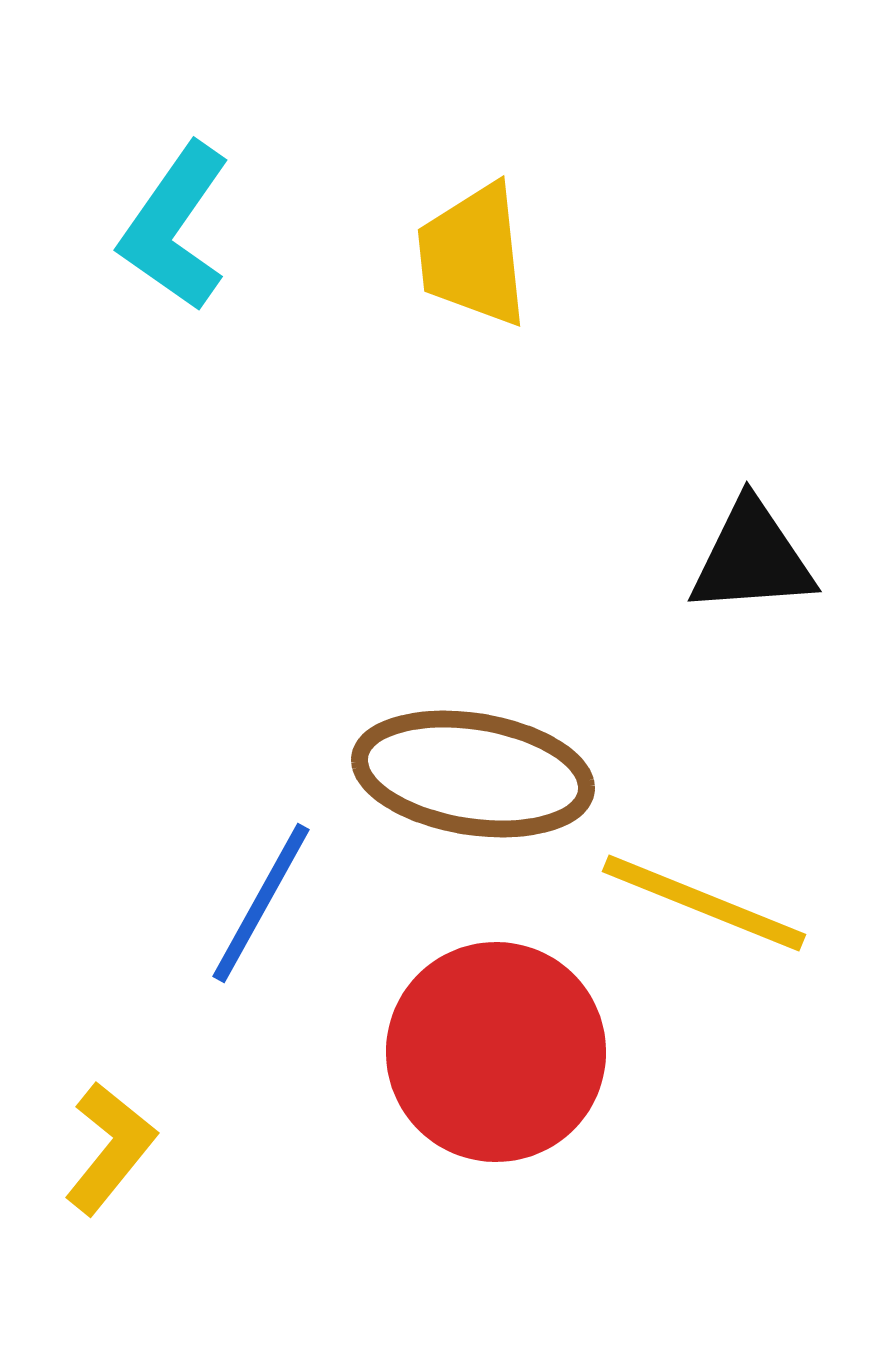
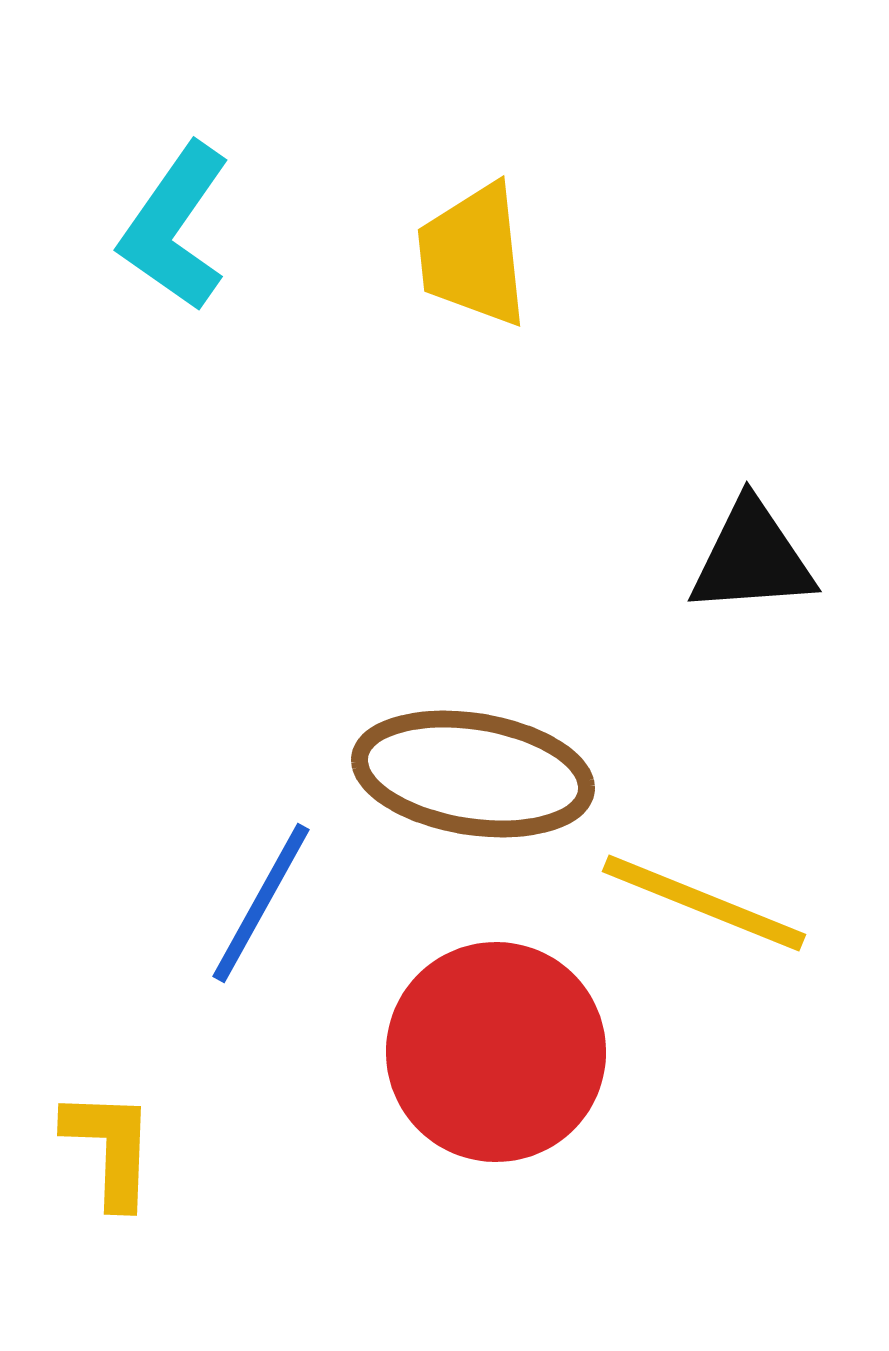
yellow L-shape: rotated 37 degrees counterclockwise
